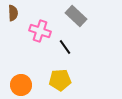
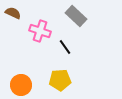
brown semicircle: rotated 63 degrees counterclockwise
